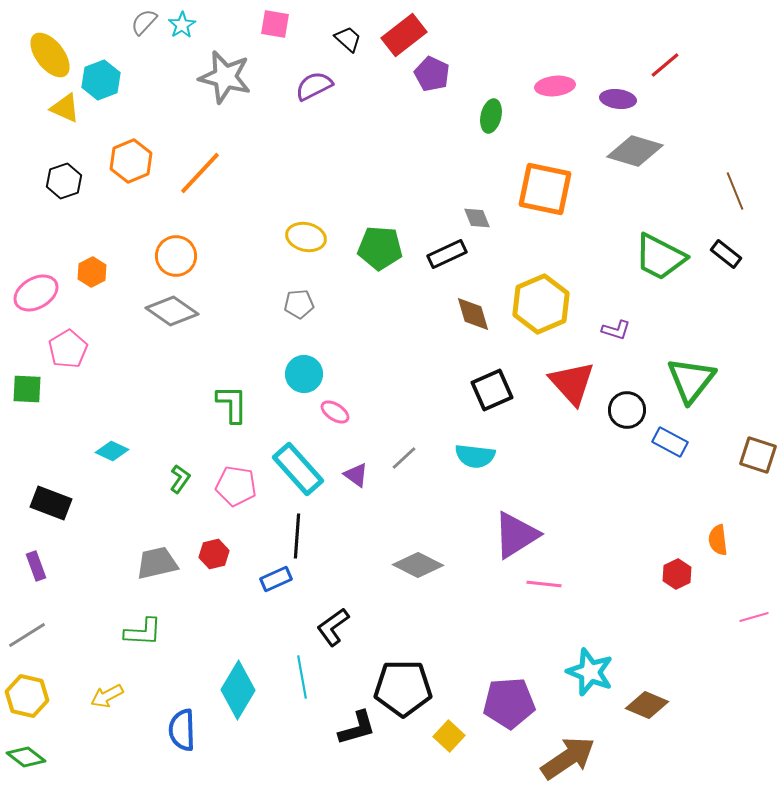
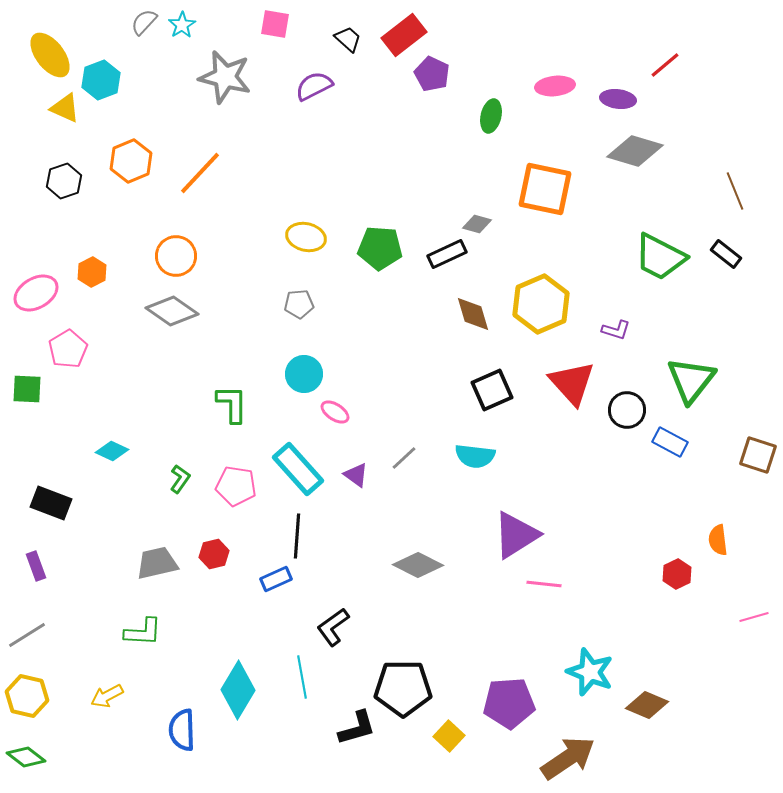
gray diamond at (477, 218): moved 6 px down; rotated 52 degrees counterclockwise
